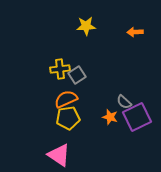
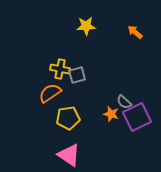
orange arrow: rotated 42 degrees clockwise
yellow cross: rotated 18 degrees clockwise
gray square: rotated 18 degrees clockwise
orange semicircle: moved 16 px left, 6 px up; rotated 10 degrees counterclockwise
orange star: moved 1 px right, 3 px up
pink triangle: moved 10 px right
